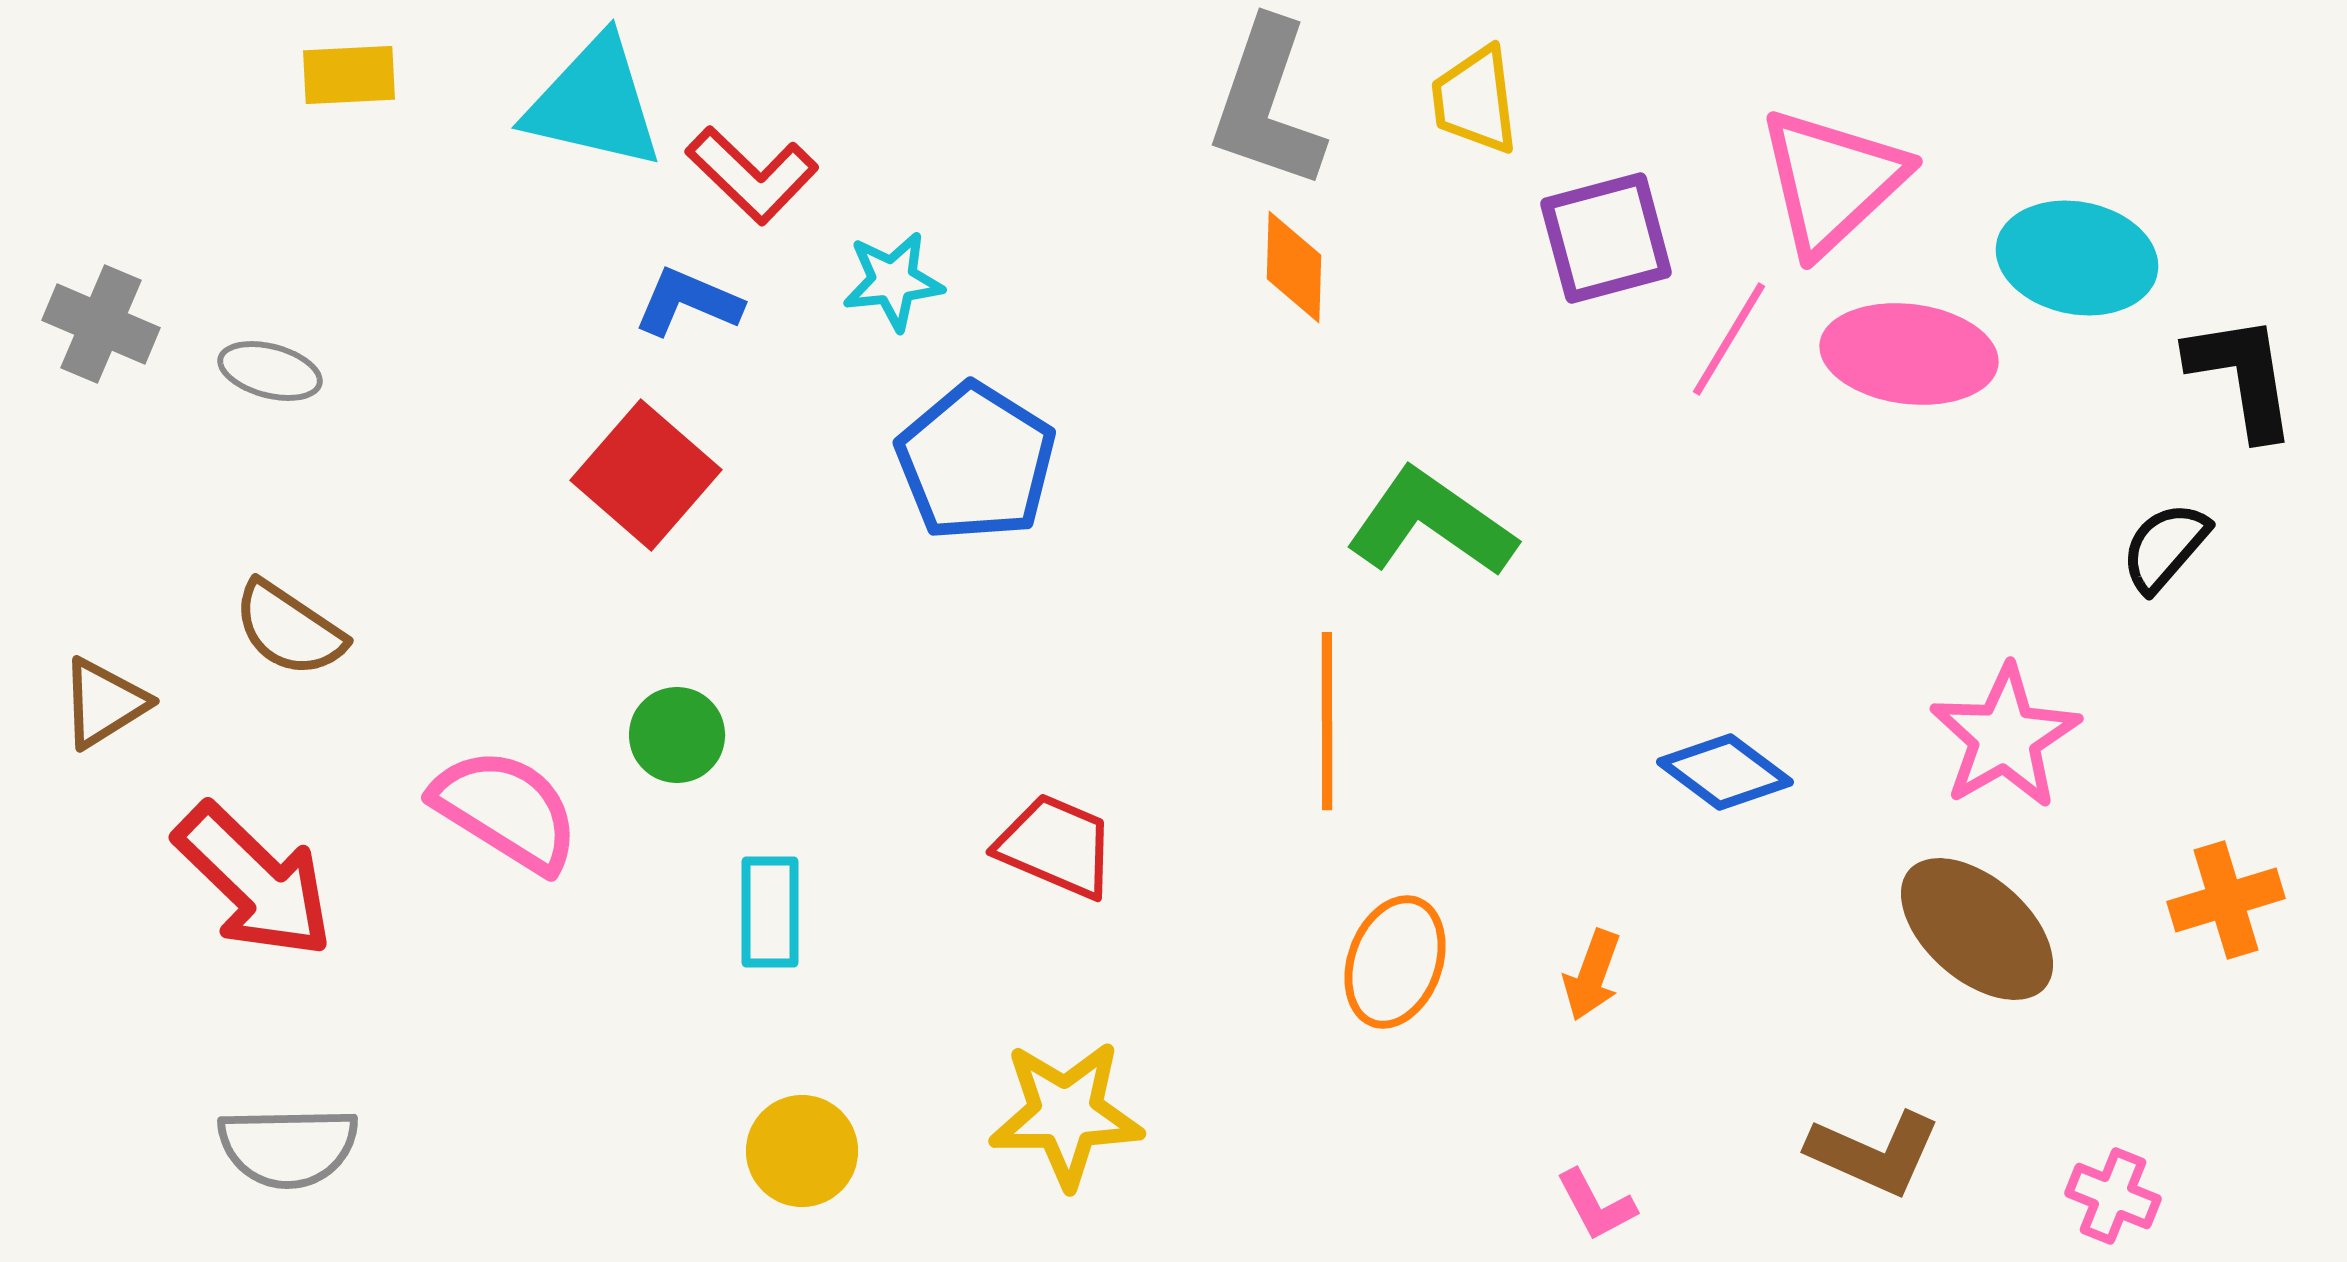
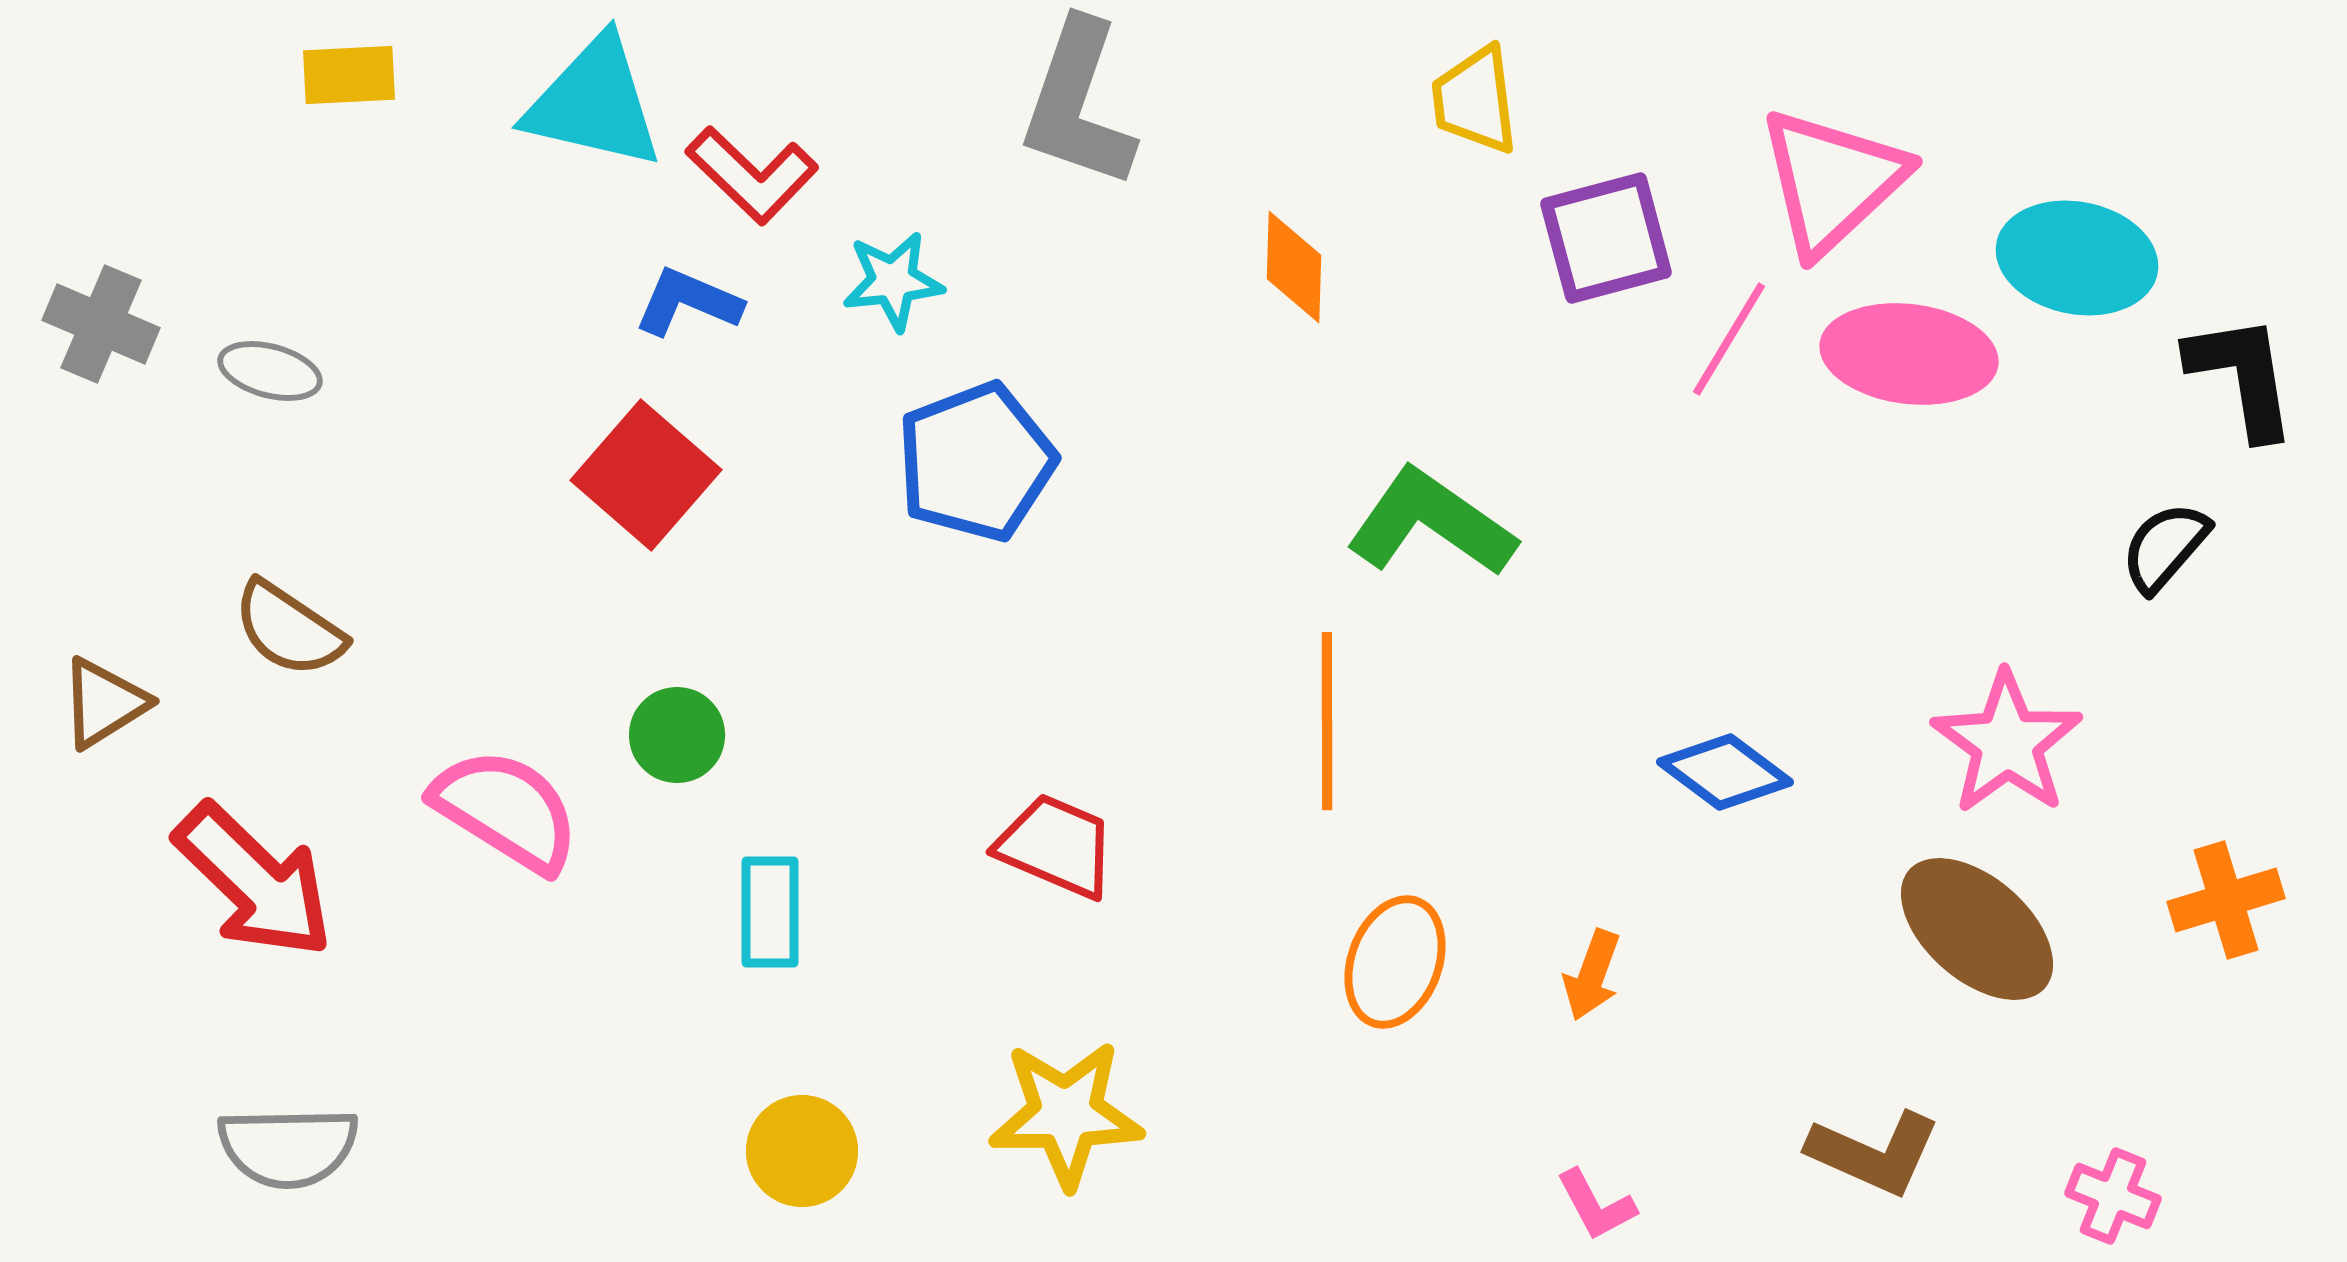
gray L-shape: moved 189 px left
blue pentagon: rotated 19 degrees clockwise
pink star: moved 2 px right, 6 px down; rotated 6 degrees counterclockwise
